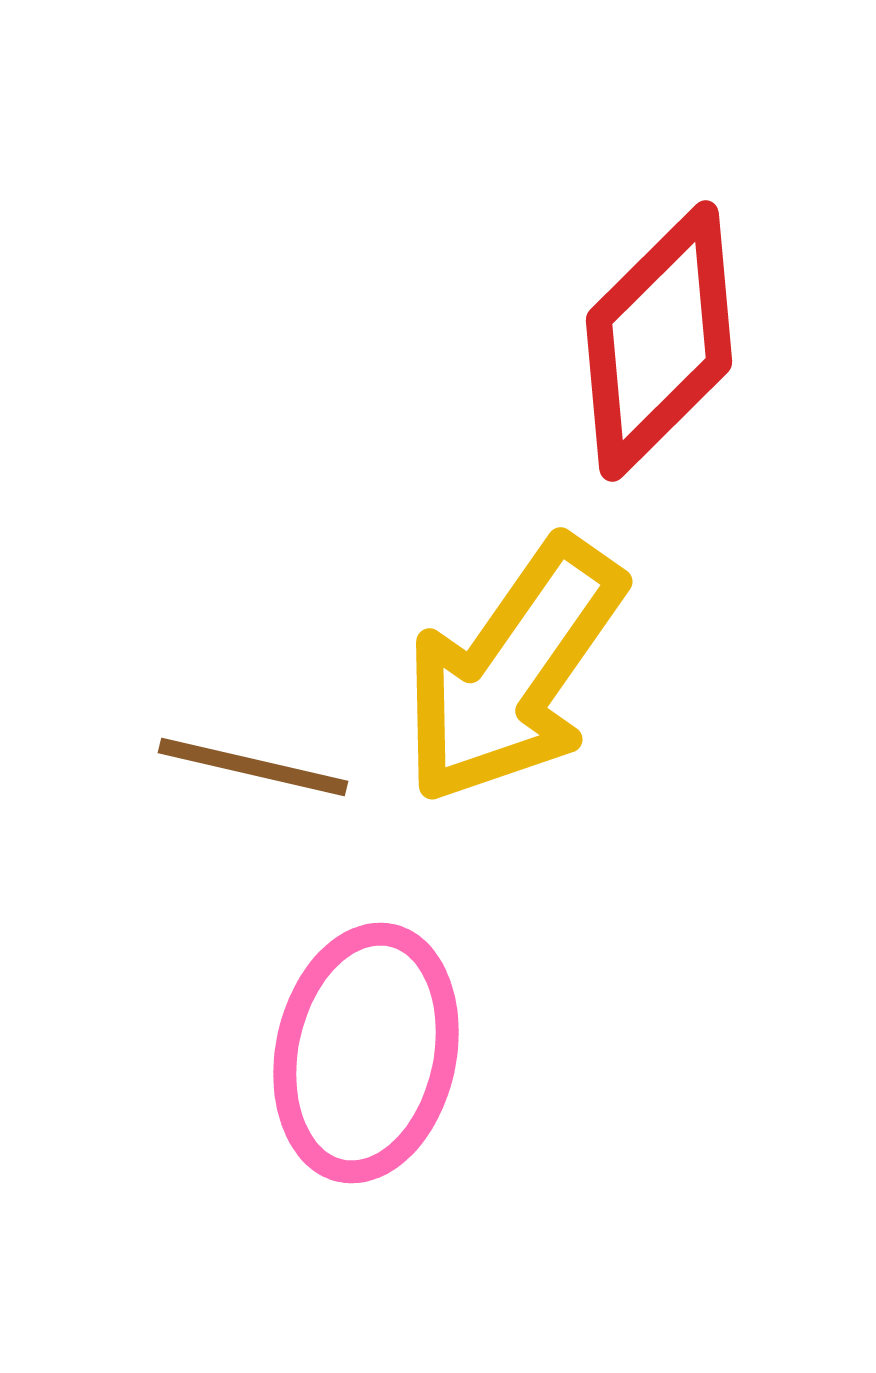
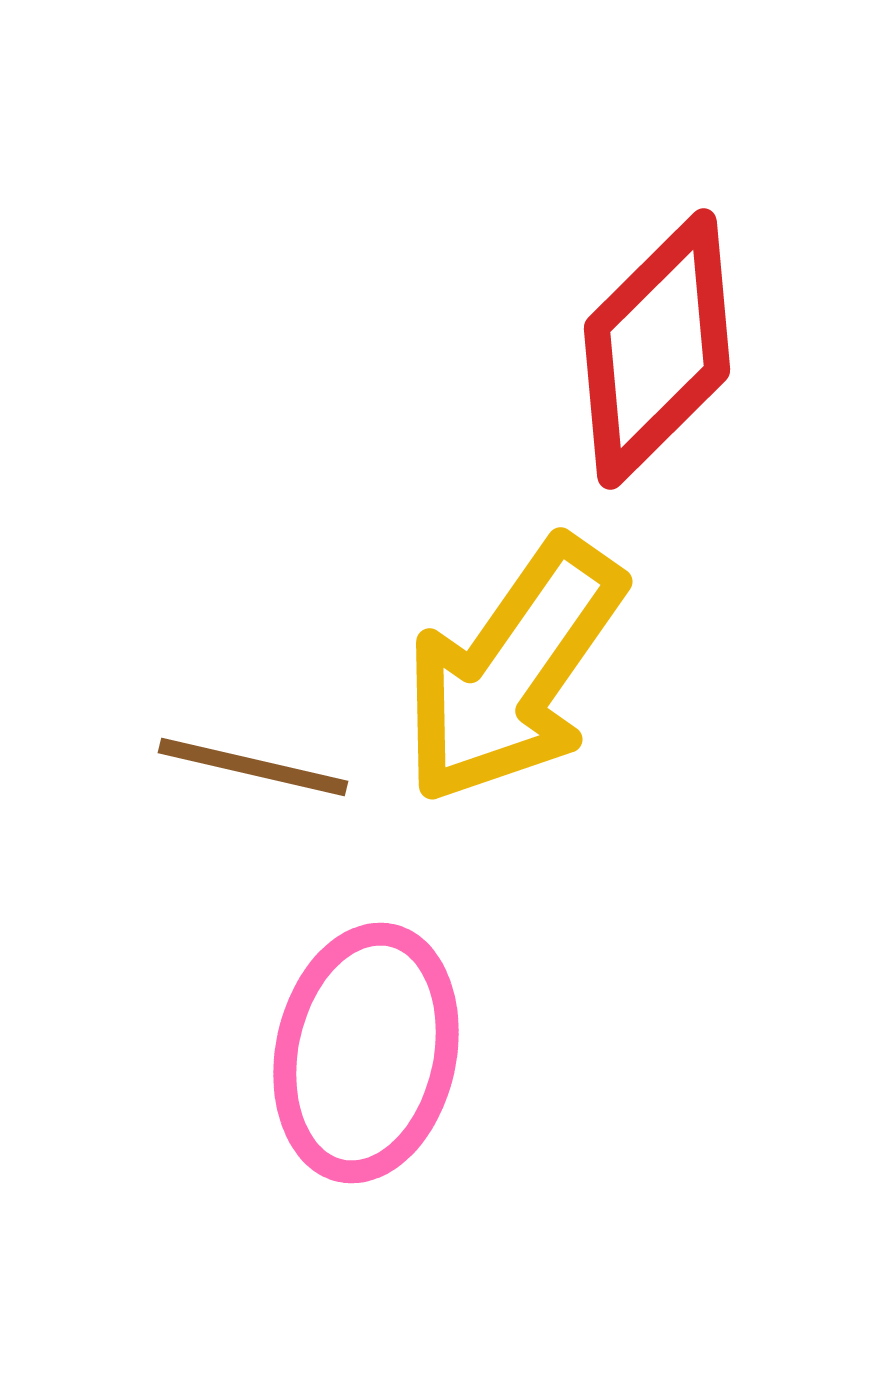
red diamond: moved 2 px left, 8 px down
